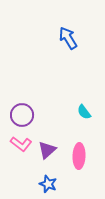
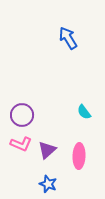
pink L-shape: rotated 15 degrees counterclockwise
